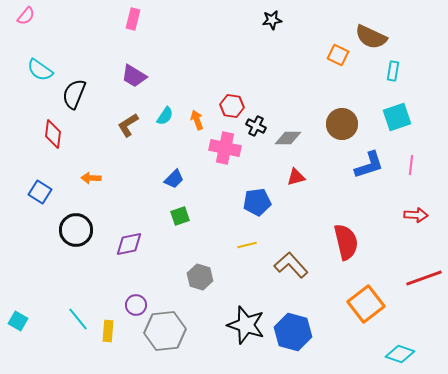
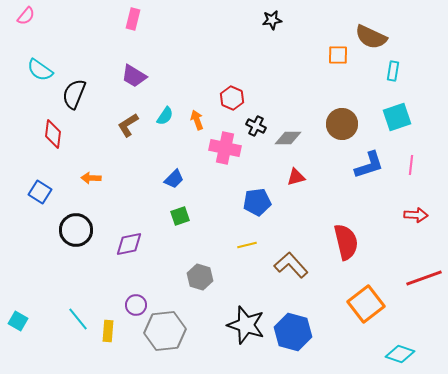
orange square at (338, 55): rotated 25 degrees counterclockwise
red hexagon at (232, 106): moved 8 px up; rotated 15 degrees clockwise
